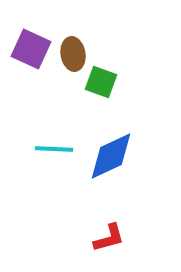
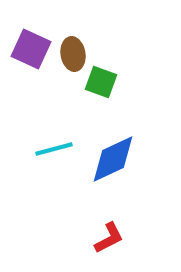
cyan line: rotated 18 degrees counterclockwise
blue diamond: moved 2 px right, 3 px down
red L-shape: rotated 12 degrees counterclockwise
